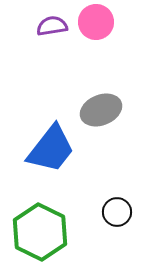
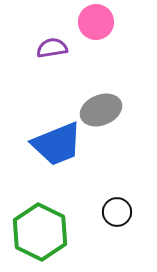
purple semicircle: moved 22 px down
blue trapezoid: moved 6 px right, 5 px up; rotated 30 degrees clockwise
